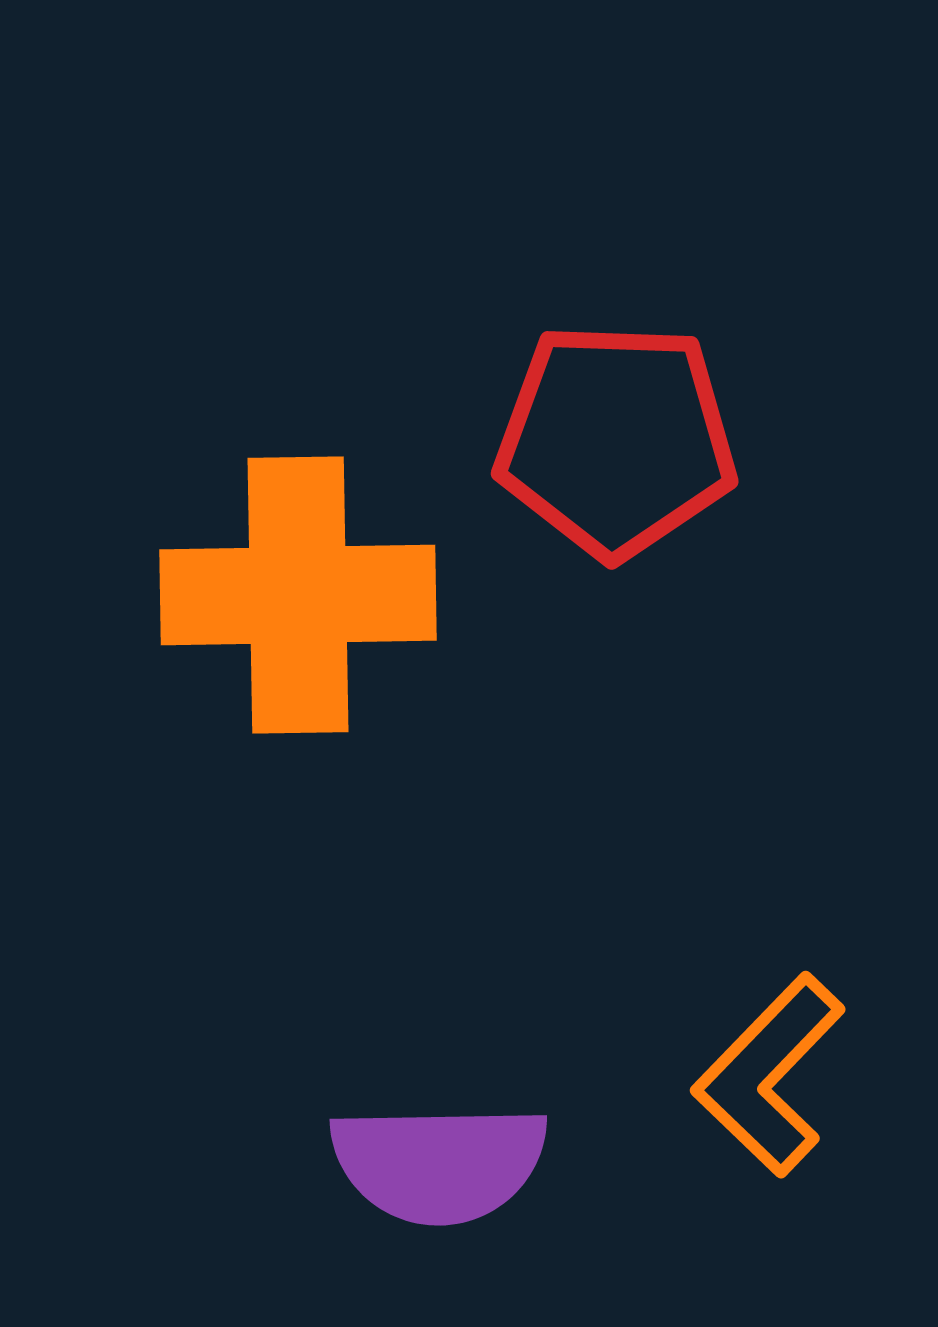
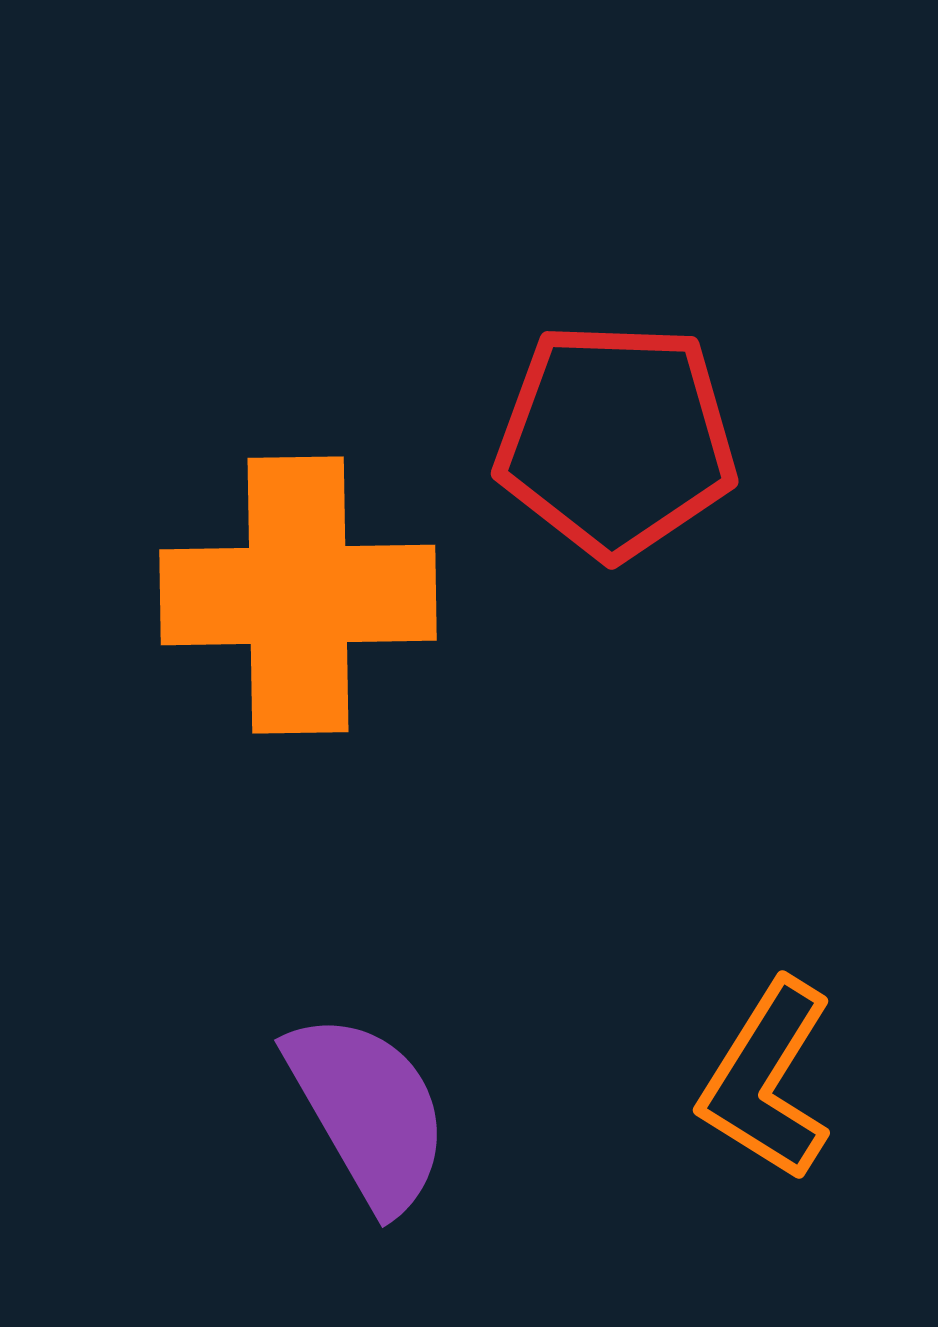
orange L-shape: moved 2 px left, 5 px down; rotated 12 degrees counterclockwise
purple semicircle: moved 71 px left, 52 px up; rotated 119 degrees counterclockwise
